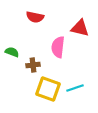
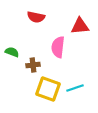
red semicircle: moved 1 px right
red triangle: moved 2 px up; rotated 18 degrees counterclockwise
